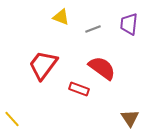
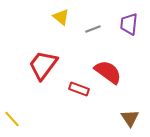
yellow triangle: rotated 18 degrees clockwise
red semicircle: moved 6 px right, 4 px down
